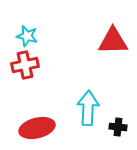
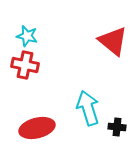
red triangle: rotated 40 degrees clockwise
red cross: rotated 24 degrees clockwise
cyan arrow: rotated 20 degrees counterclockwise
black cross: moved 1 px left
